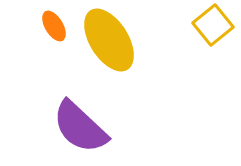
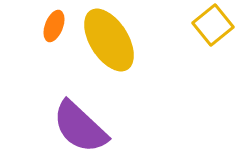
orange ellipse: rotated 52 degrees clockwise
